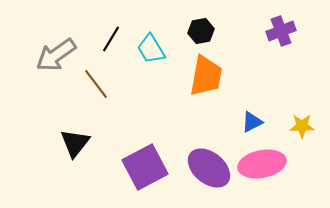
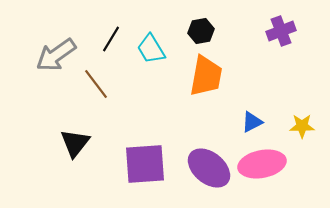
purple square: moved 3 px up; rotated 24 degrees clockwise
